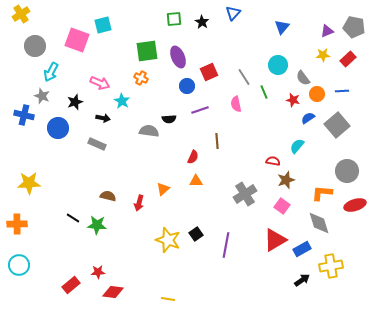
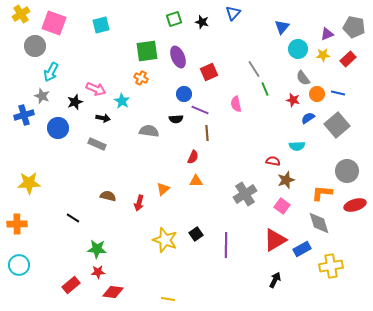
green square at (174, 19): rotated 14 degrees counterclockwise
black star at (202, 22): rotated 16 degrees counterclockwise
cyan square at (103, 25): moved 2 px left
purple triangle at (327, 31): moved 3 px down
pink square at (77, 40): moved 23 px left, 17 px up
cyan circle at (278, 65): moved 20 px right, 16 px up
gray line at (244, 77): moved 10 px right, 8 px up
pink arrow at (100, 83): moved 4 px left, 6 px down
blue circle at (187, 86): moved 3 px left, 8 px down
blue line at (342, 91): moved 4 px left, 2 px down; rotated 16 degrees clockwise
green line at (264, 92): moved 1 px right, 3 px up
purple line at (200, 110): rotated 42 degrees clockwise
blue cross at (24, 115): rotated 30 degrees counterclockwise
black semicircle at (169, 119): moved 7 px right
brown line at (217, 141): moved 10 px left, 8 px up
cyan semicircle at (297, 146): rotated 133 degrees counterclockwise
green star at (97, 225): moved 24 px down
yellow star at (168, 240): moved 3 px left
purple line at (226, 245): rotated 10 degrees counterclockwise
black arrow at (302, 280): moved 27 px left; rotated 28 degrees counterclockwise
